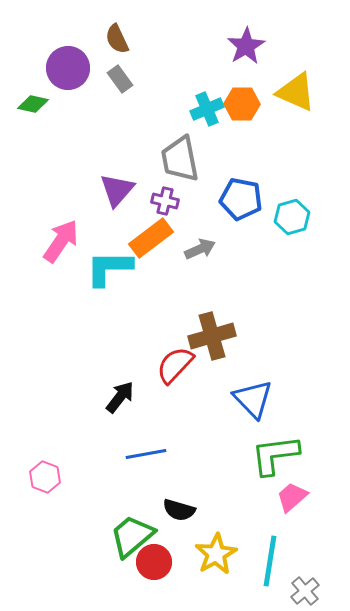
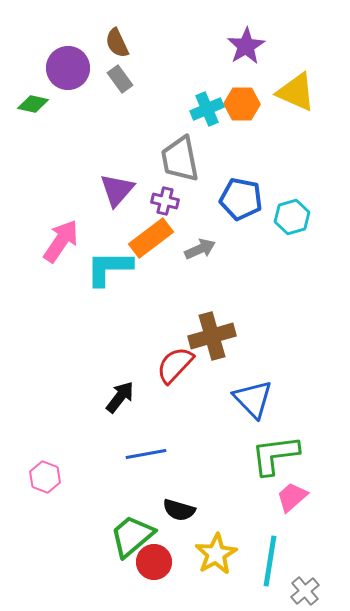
brown semicircle: moved 4 px down
